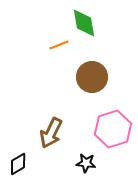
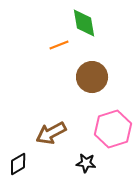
brown arrow: rotated 36 degrees clockwise
